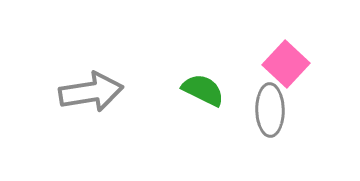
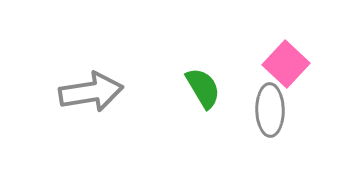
green semicircle: moved 2 px up; rotated 33 degrees clockwise
